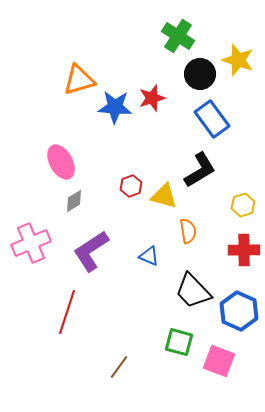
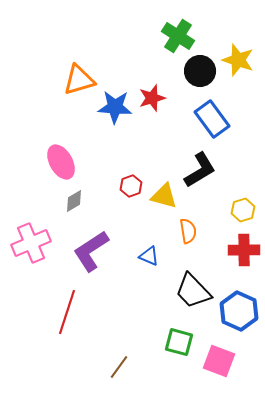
black circle: moved 3 px up
yellow hexagon: moved 5 px down
